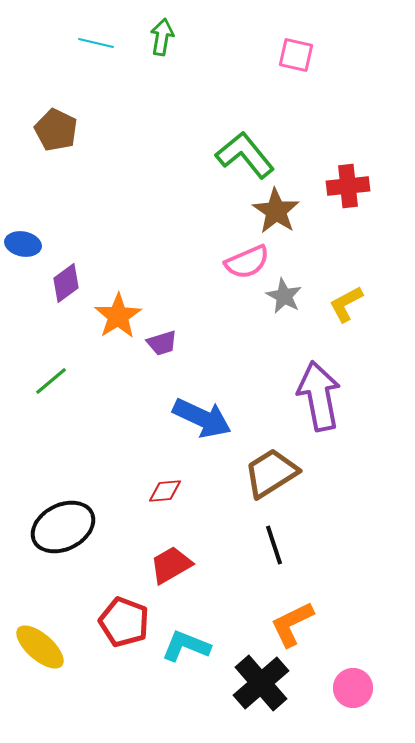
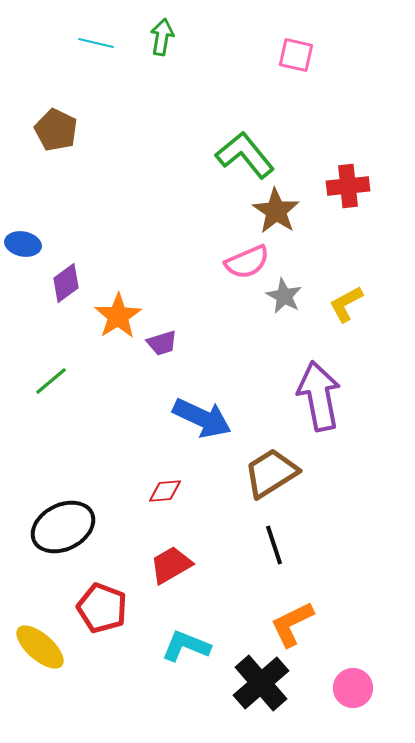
red pentagon: moved 22 px left, 14 px up
